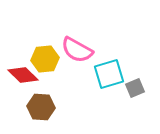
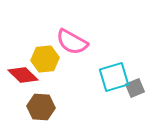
pink semicircle: moved 5 px left, 8 px up
cyan square: moved 5 px right, 3 px down
